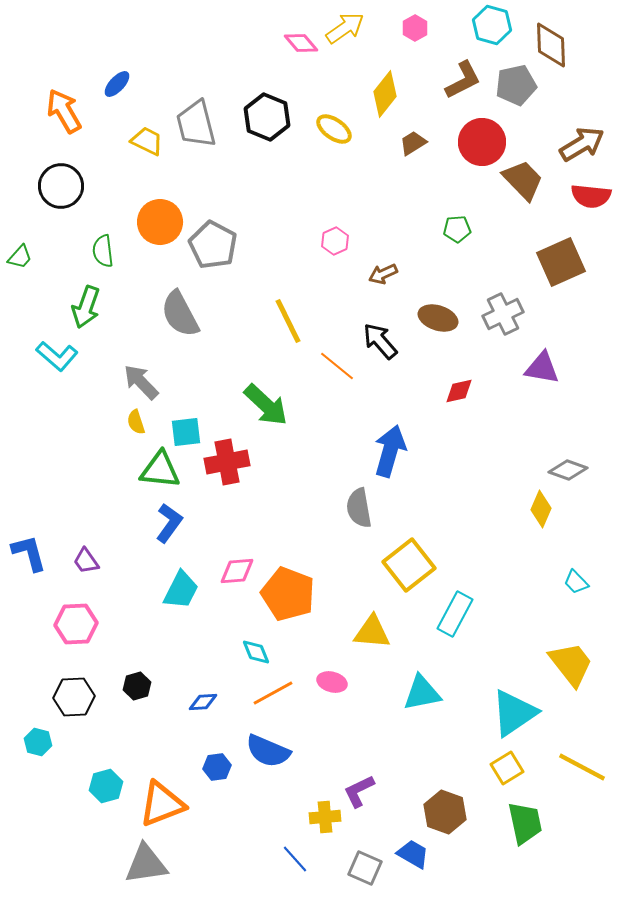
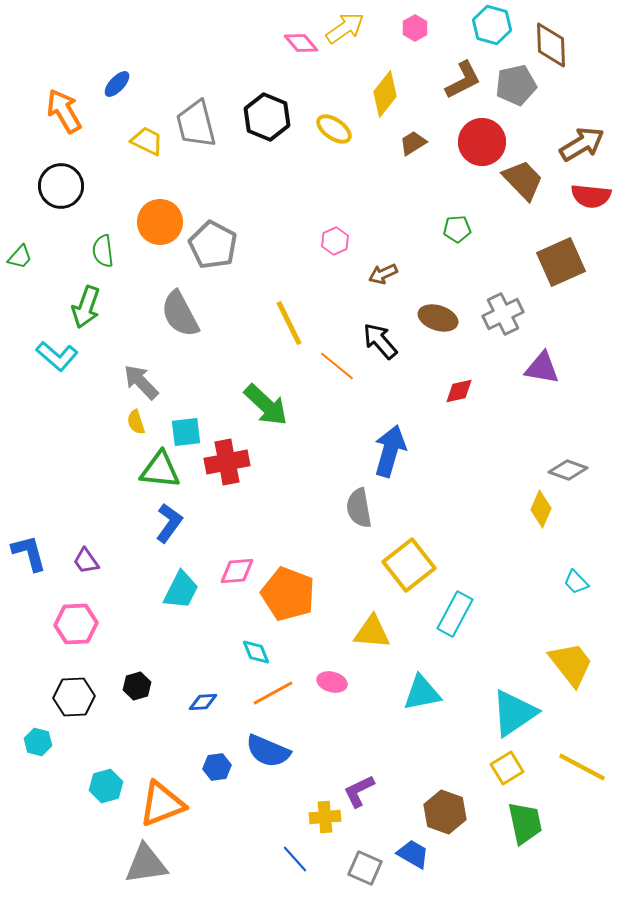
yellow line at (288, 321): moved 1 px right, 2 px down
